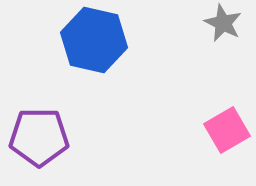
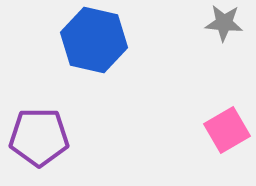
gray star: moved 1 px right; rotated 21 degrees counterclockwise
